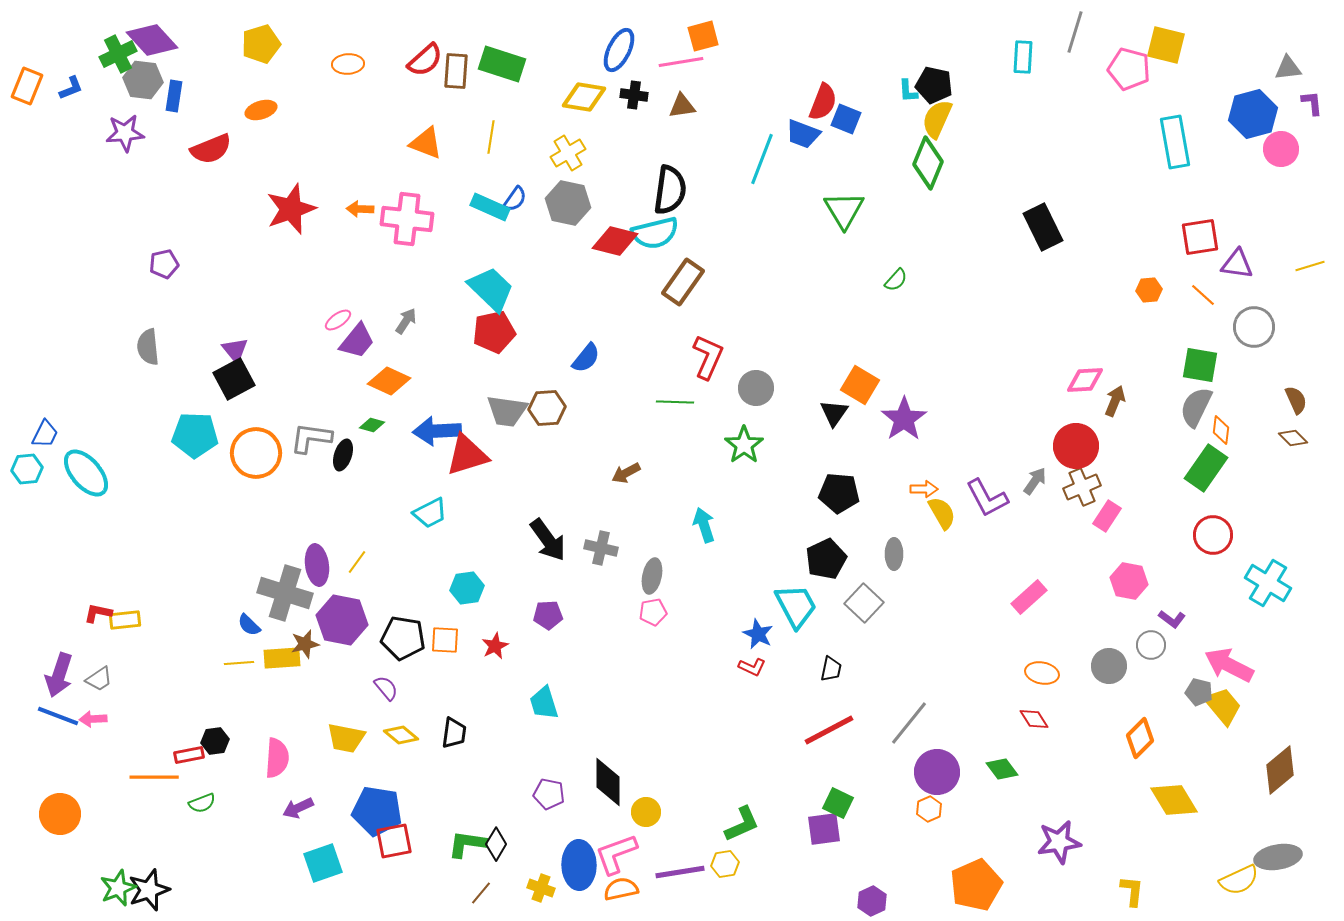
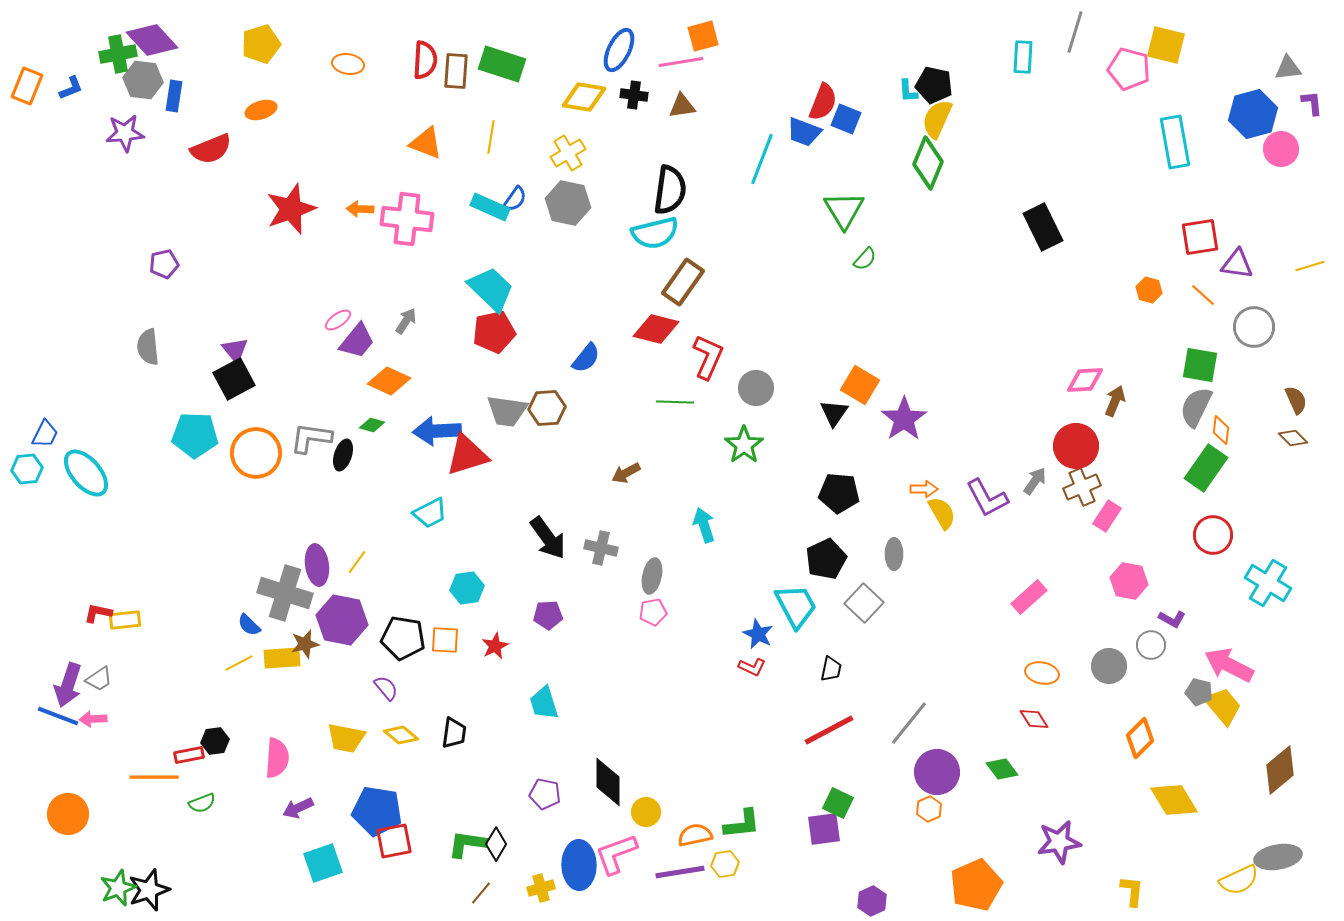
green cross at (118, 54): rotated 15 degrees clockwise
red semicircle at (425, 60): rotated 45 degrees counterclockwise
orange ellipse at (348, 64): rotated 12 degrees clockwise
blue trapezoid at (803, 134): moved 1 px right, 2 px up
red diamond at (615, 241): moved 41 px right, 88 px down
green semicircle at (896, 280): moved 31 px left, 21 px up
orange hexagon at (1149, 290): rotated 20 degrees clockwise
black arrow at (548, 540): moved 2 px up
purple L-shape at (1172, 619): rotated 8 degrees counterclockwise
yellow line at (239, 663): rotated 24 degrees counterclockwise
purple arrow at (59, 675): moved 9 px right, 10 px down
purple pentagon at (549, 794): moved 4 px left
orange circle at (60, 814): moved 8 px right
green L-shape at (742, 824): rotated 18 degrees clockwise
yellow cross at (541, 888): rotated 36 degrees counterclockwise
orange semicircle at (621, 889): moved 74 px right, 54 px up
